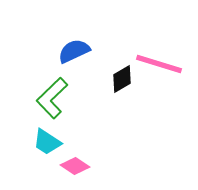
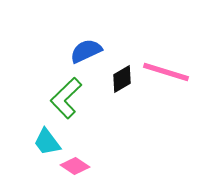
blue semicircle: moved 12 px right
pink line: moved 7 px right, 8 px down
green L-shape: moved 14 px right
cyan trapezoid: rotated 20 degrees clockwise
